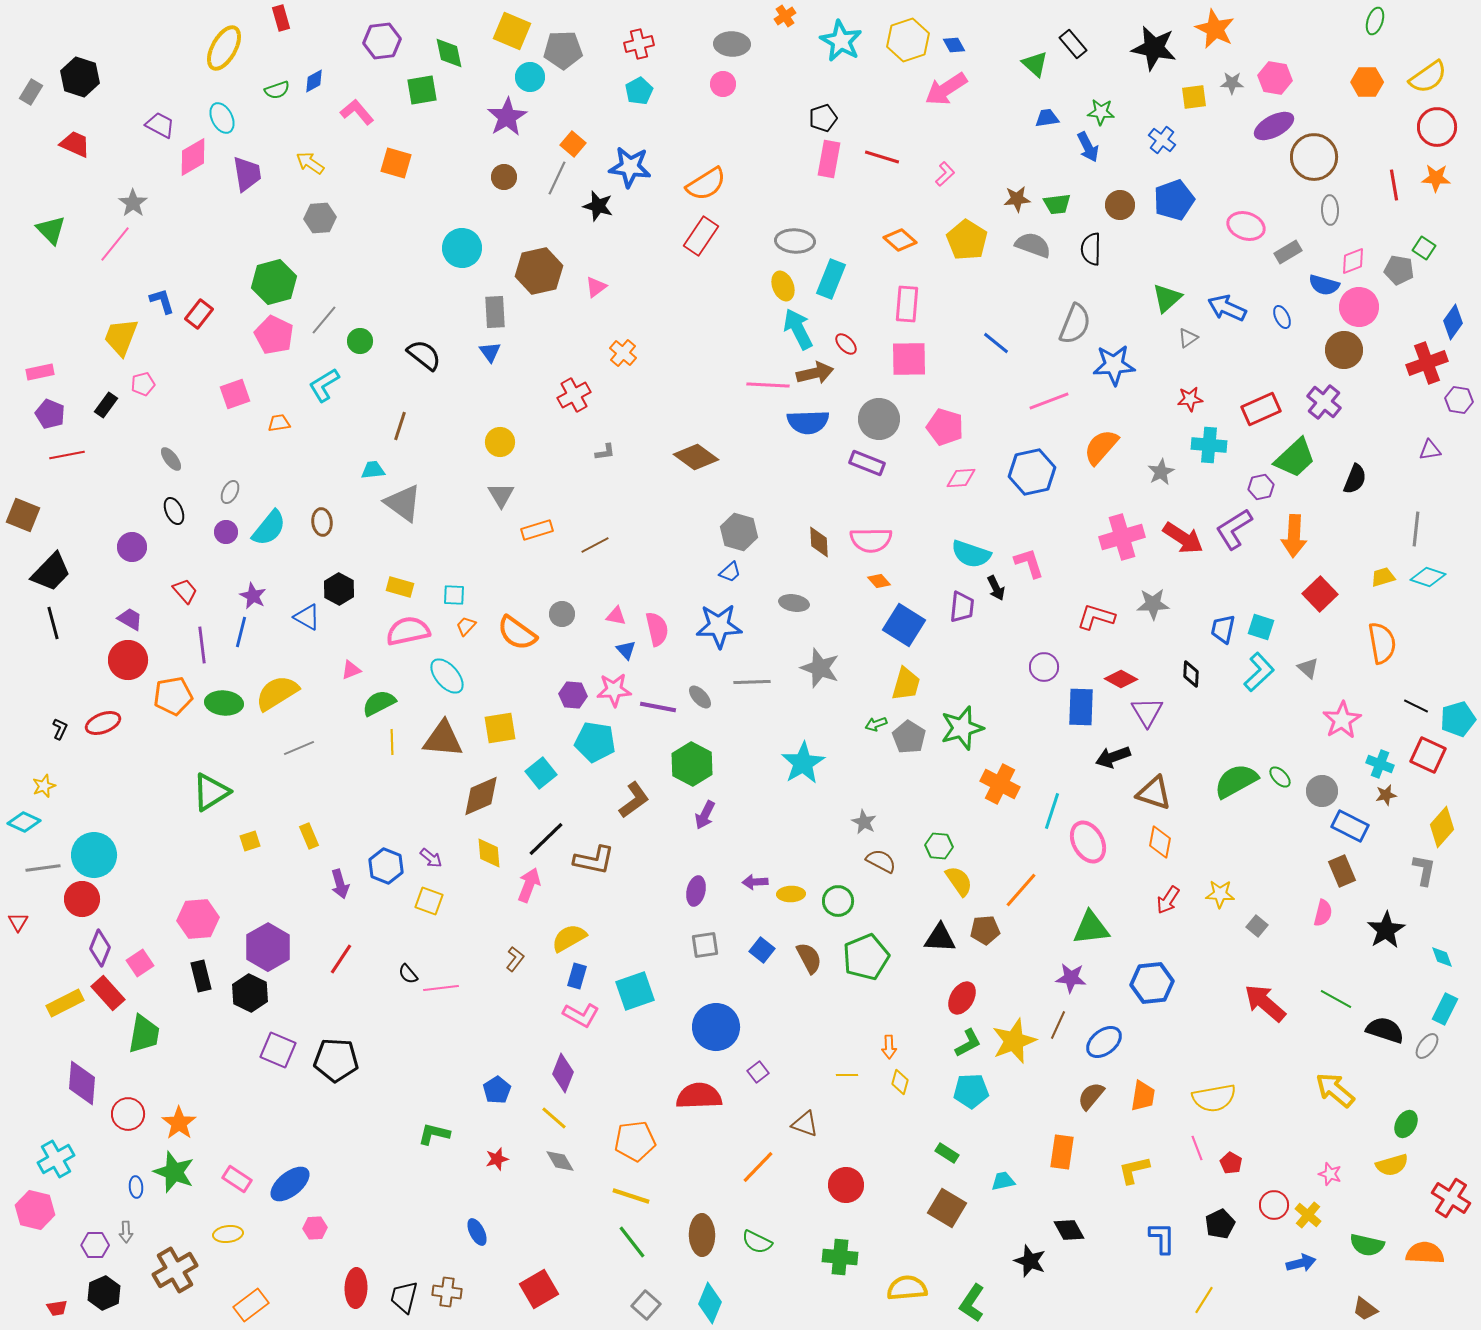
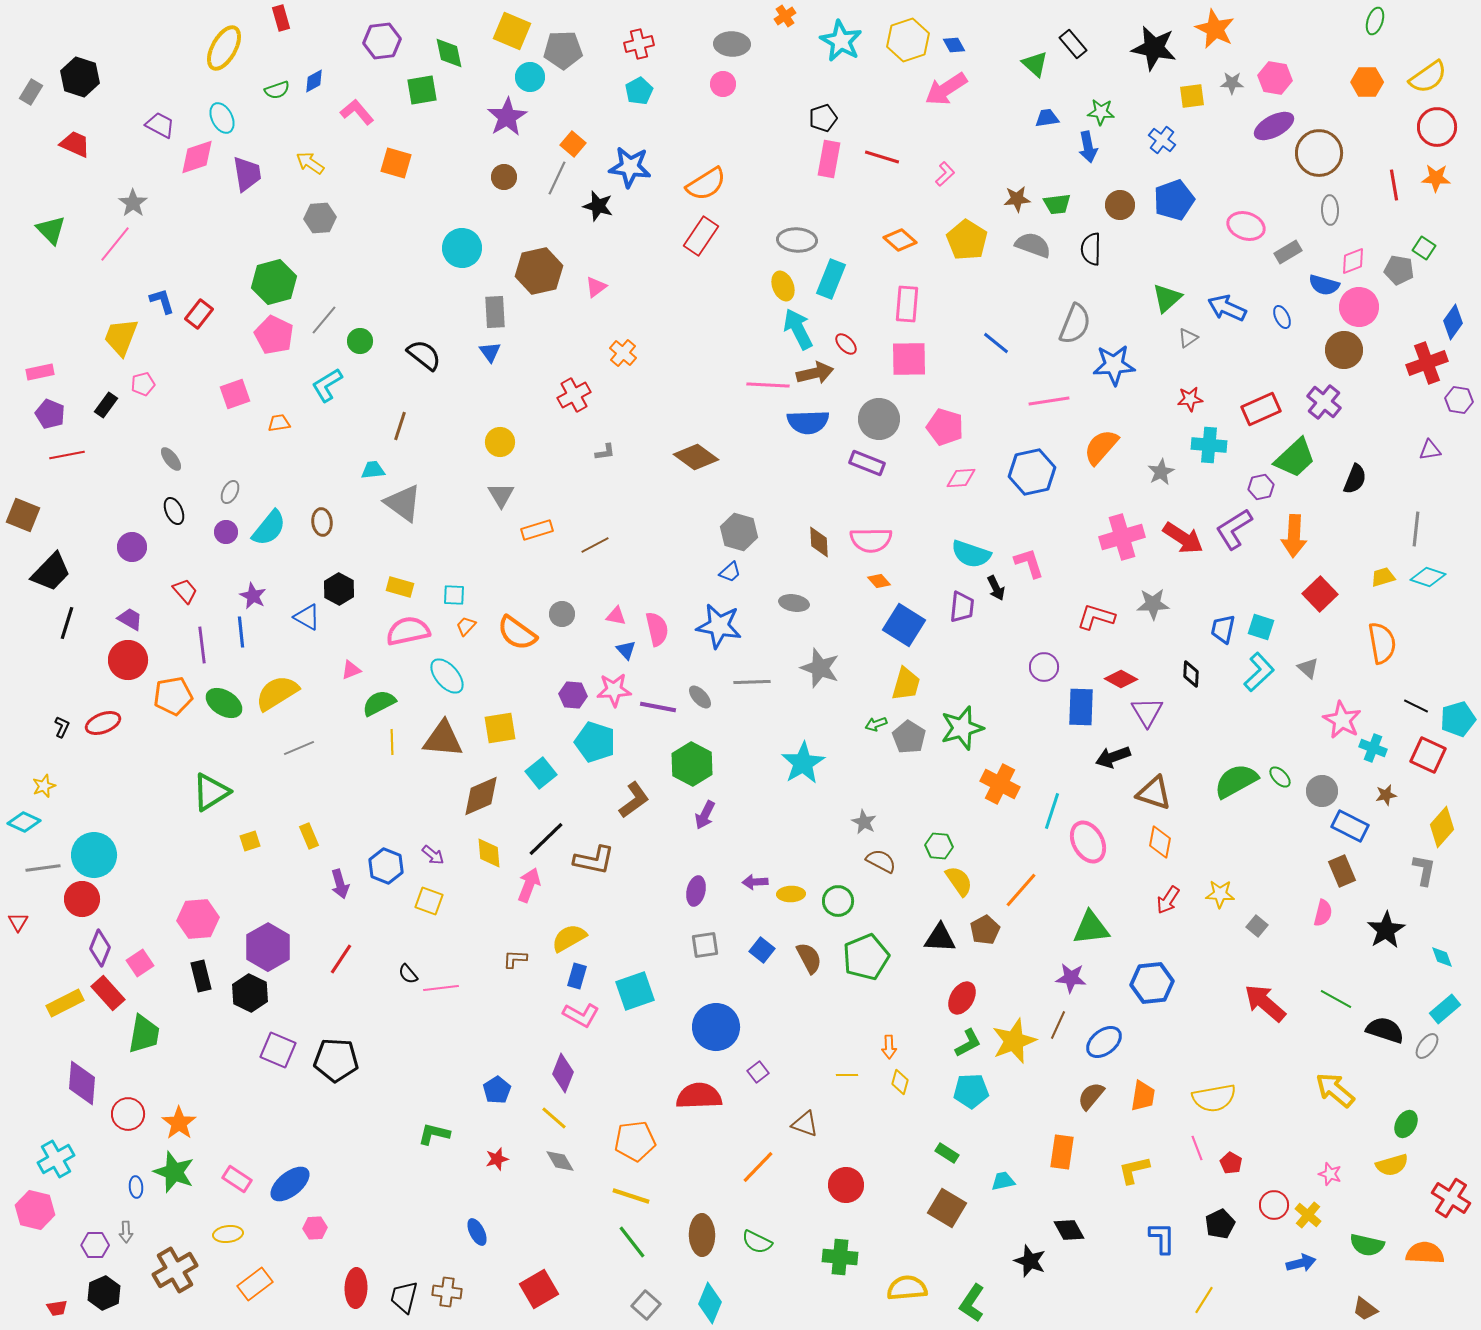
yellow square at (1194, 97): moved 2 px left, 1 px up
blue arrow at (1088, 147): rotated 16 degrees clockwise
pink diamond at (193, 157): moved 4 px right; rotated 12 degrees clockwise
brown circle at (1314, 157): moved 5 px right, 4 px up
gray ellipse at (795, 241): moved 2 px right, 1 px up
cyan L-shape at (324, 385): moved 3 px right
pink line at (1049, 401): rotated 12 degrees clockwise
black line at (53, 623): moved 14 px right; rotated 32 degrees clockwise
blue star at (719, 626): rotated 12 degrees clockwise
blue line at (241, 632): rotated 20 degrees counterclockwise
green ellipse at (224, 703): rotated 27 degrees clockwise
pink star at (1342, 720): rotated 12 degrees counterclockwise
black L-shape at (60, 729): moved 2 px right, 2 px up
cyan pentagon at (595, 742): rotated 9 degrees clockwise
cyan cross at (1380, 764): moved 7 px left, 16 px up
purple arrow at (431, 858): moved 2 px right, 3 px up
brown pentagon at (985, 930): rotated 24 degrees counterclockwise
brown L-shape at (515, 959): rotated 125 degrees counterclockwise
cyan rectangle at (1445, 1009): rotated 24 degrees clockwise
orange rectangle at (251, 1305): moved 4 px right, 21 px up
